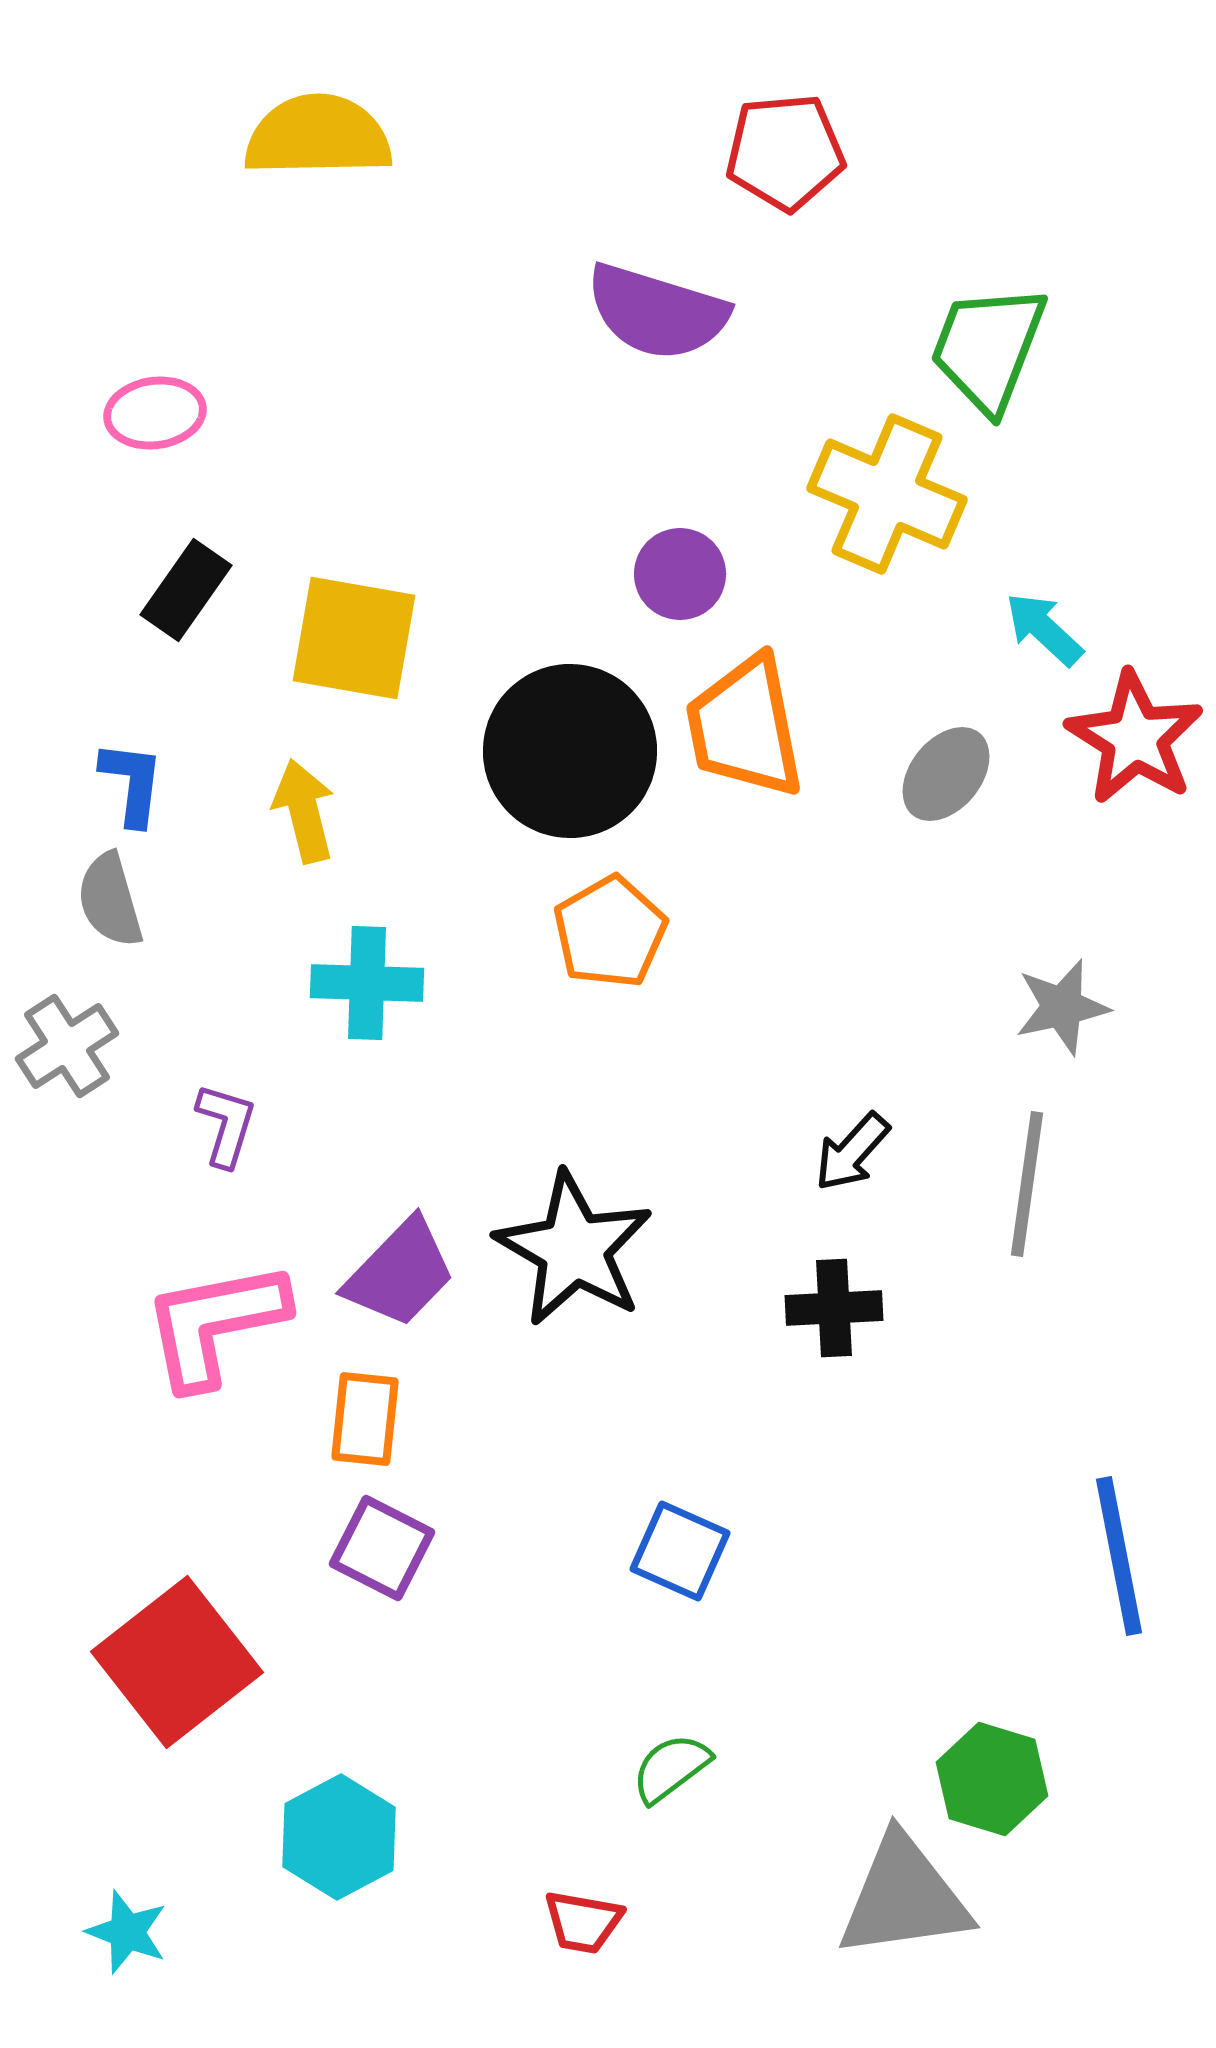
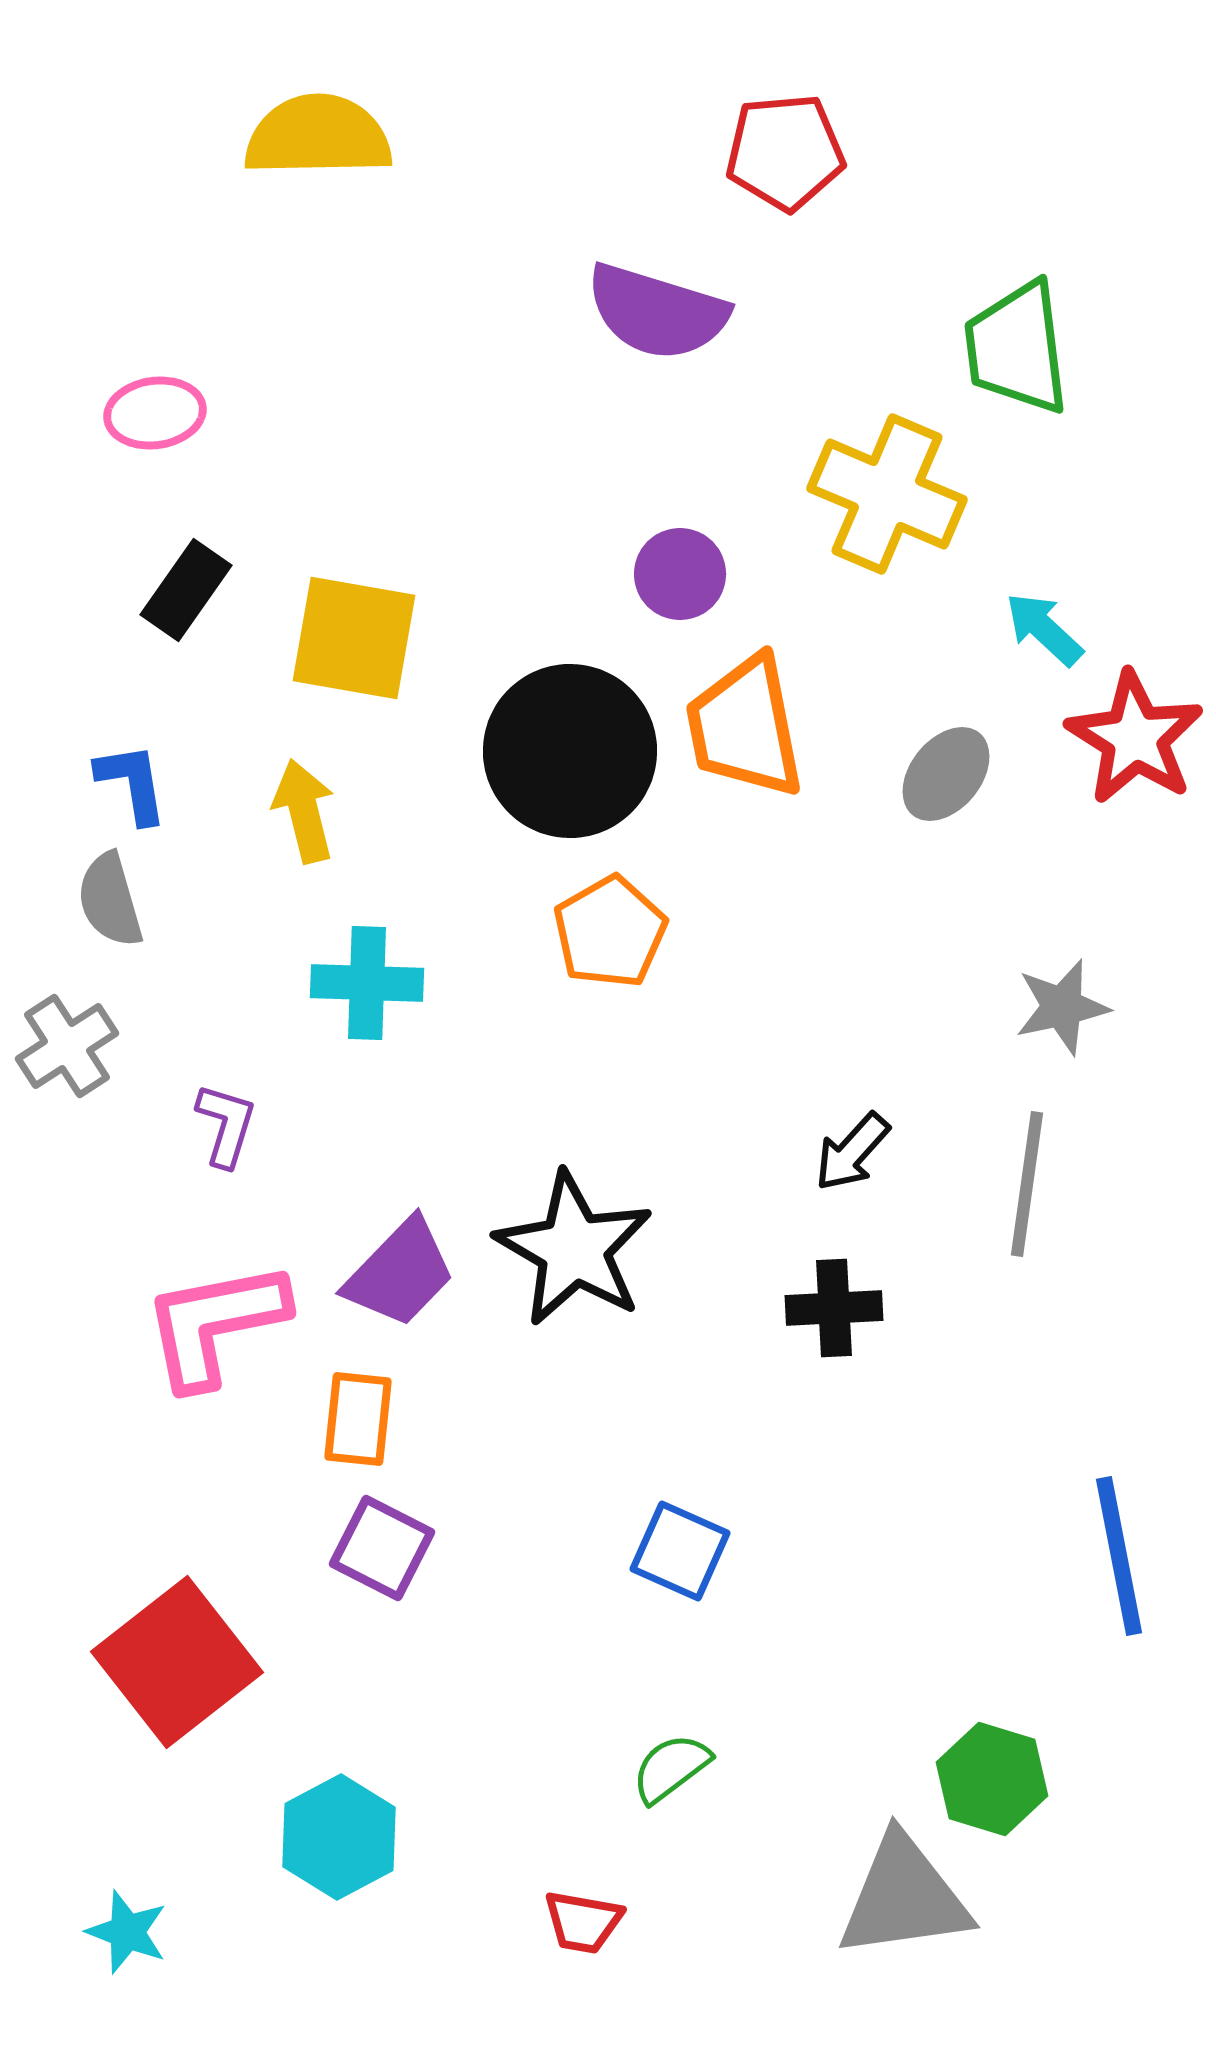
green trapezoid: moved 29 px right; rotated 28 degrees counterclockwise
blue L-shape: rotated 16 degrees counterclockwise
orange rectangle: moved 7 px left
